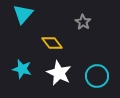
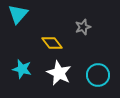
cyan triangle: moved 5 px left
gray star: moved 5 px down; rotated 21 degrees clockwise
cyan circle: moved 1 px right, 1 px up
